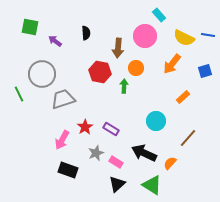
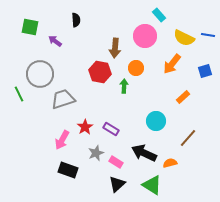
black semicircle: moved 10 px left, 13 px up
brown arrow: moved 3 px left
gray circle: moved 2 px left
orange semicircle: rotated 32 degrees clockwise
